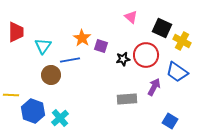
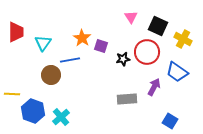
pink triangle: rotated 16 degrees clockwise
black square: moved 4 px left, 2 px up
yellow cross: moved 1 px right, 2 px up
cyan triangle: moved 3 px up
red circle: moved 1 px right, 3 px up
yellow line: moved 1 px right, 1 px up
cyan cross: moved 1 px right, 1 px up
